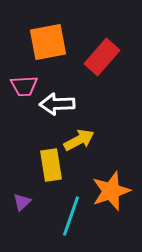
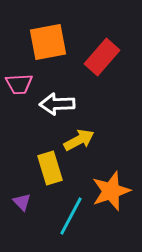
pink trapezoid: moved 5 px left, 2 px up
yellow rectangle: moved 1 px left, 3 px down; rotated 8 degrees counterclockwise
purple triangle: rotated 30 degrees counterclockwise
cyan line: rotated 9 degrees clockwise
